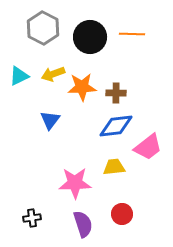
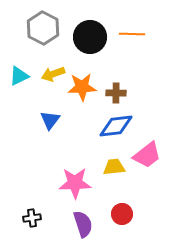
pink trapezoid: moved 1 px left, 8 px down
